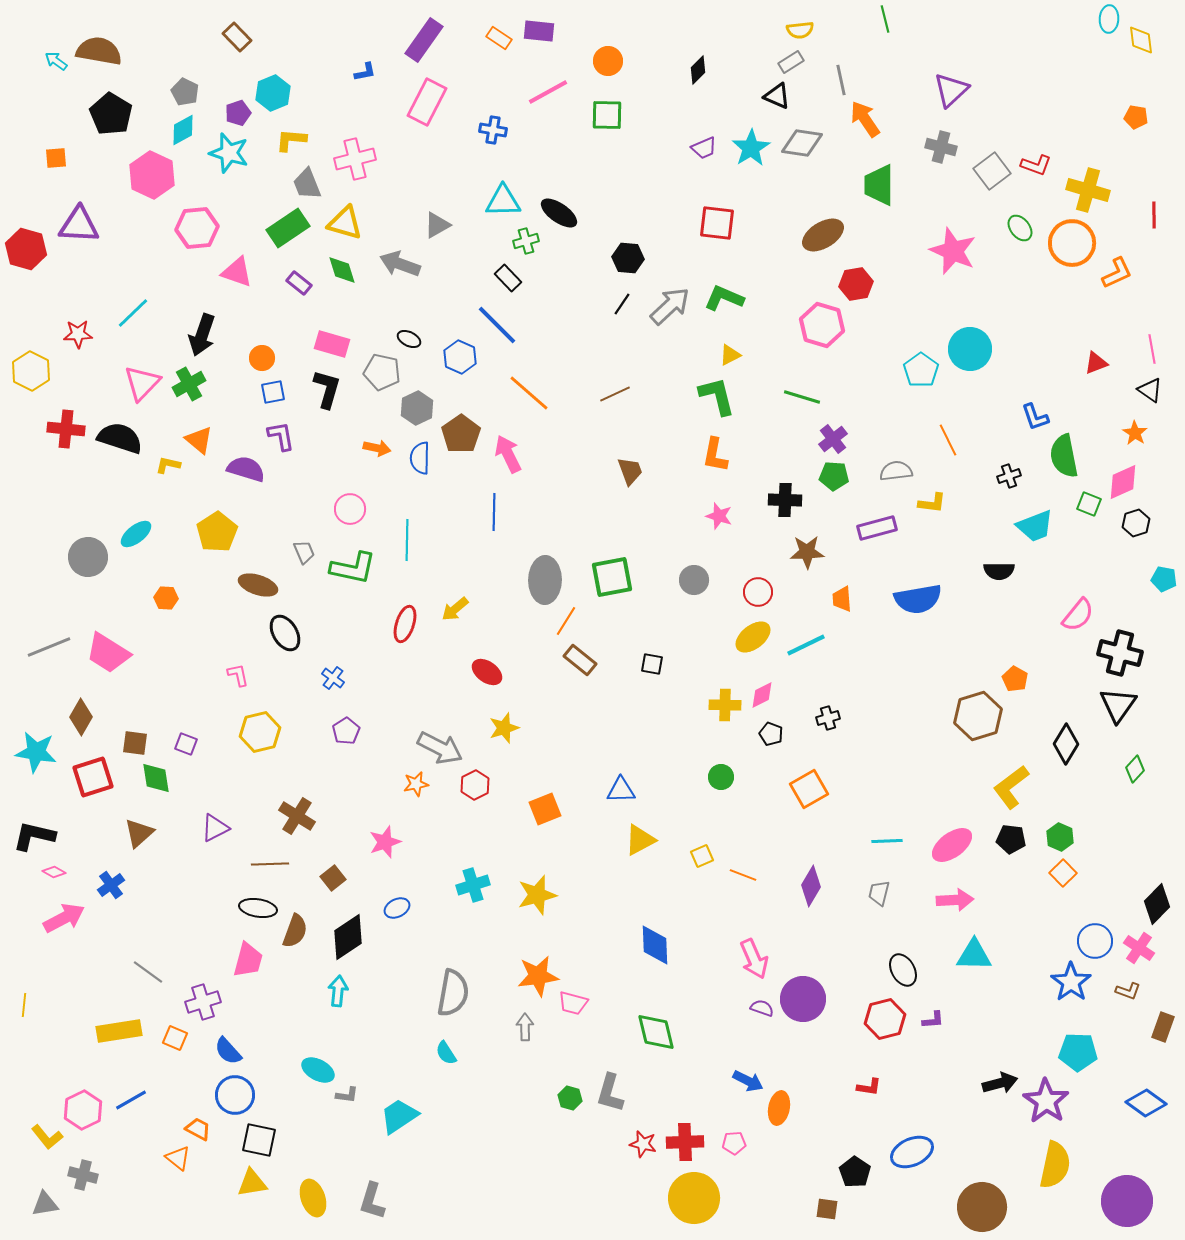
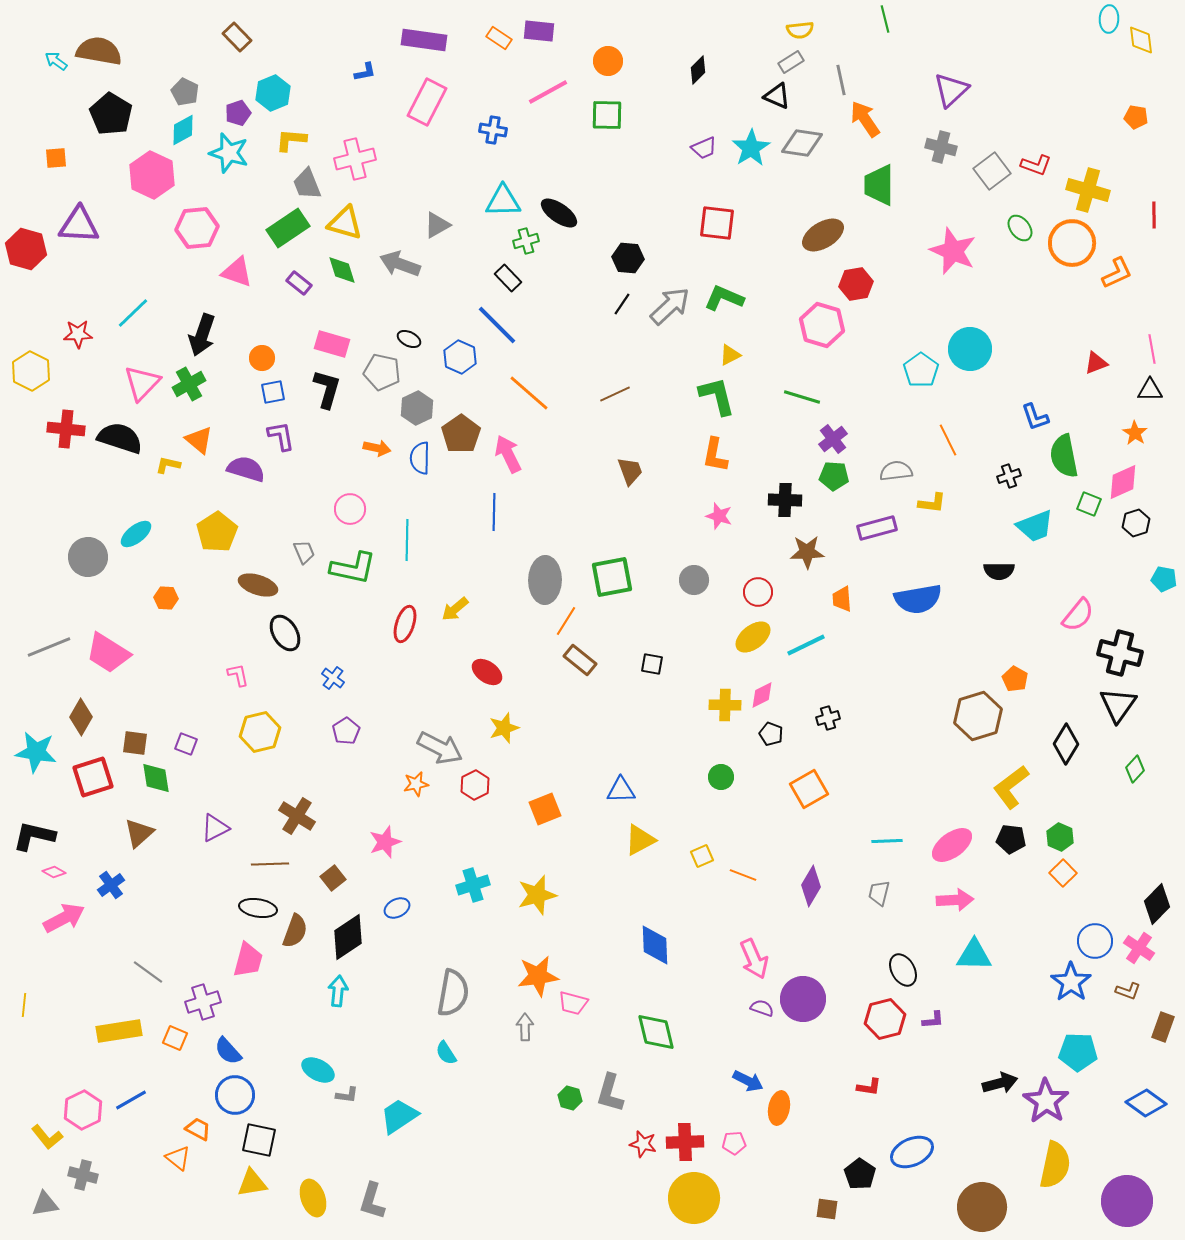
purple rectangle at (424, 40): rotated 63 degrees clockwise
black triangle at (1150, 390): rotated 36 degrees counterclockwise
black pentagon at (855, 1172): moved 5 px right, 2 px down
